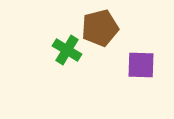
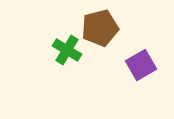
purple square: rotated 32 degrees counterclockwise
